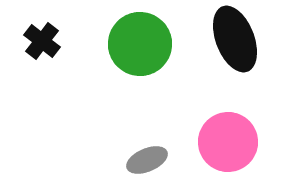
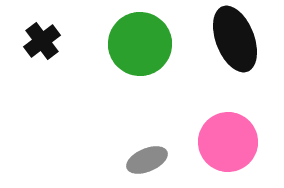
black cross: rotated 15 degrees clockwise
